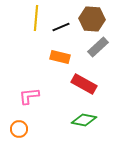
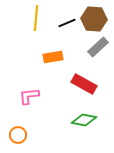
brown hexagon: moved 2 px right
black line: moved 6 px right, 4 px up
orange rectangle: moved 7 px left; rotated 24 degrees counterclockwise
orange circle: moved 1 px left, 6 px down
